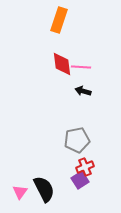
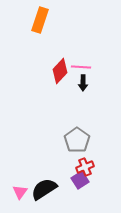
orange rectangle: moved 19 px left
red diamond: moved 2 px left, 7 px down; rotated 50 degrees clockwise
black arrow: moved 8 px up; rotated 105 degrees counterclockwise
gray pentagon: rotated 25 degrees counterclockwise
black semicircle: rotated 96 degrees counterclockwise
